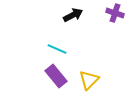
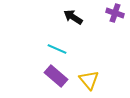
black arrow: moved 2 px down; rotated 120 degrees counterclockwise
purple rectangle: rotated 10 degrees counterclockwise
yellow triangle: rotated 25 degrees counterclockwise
